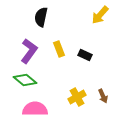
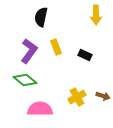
yellow arrow: moved 4 px left; rotated 42 degrees counterclockwise
yellow rectangle: moved 3 px left, 2 px up
brown arrow: rotated 48 degrees counterclockwise
pink semicircle: moved 5 px right
